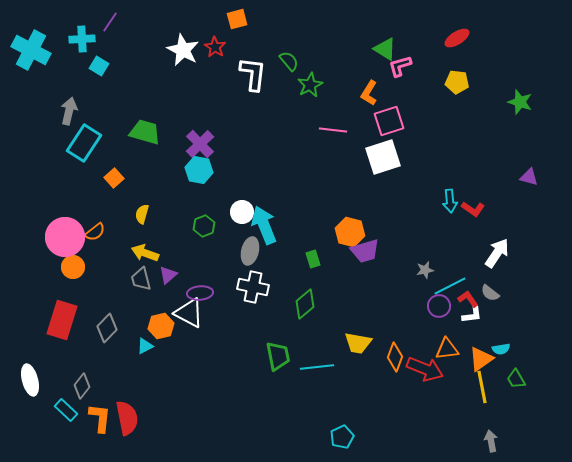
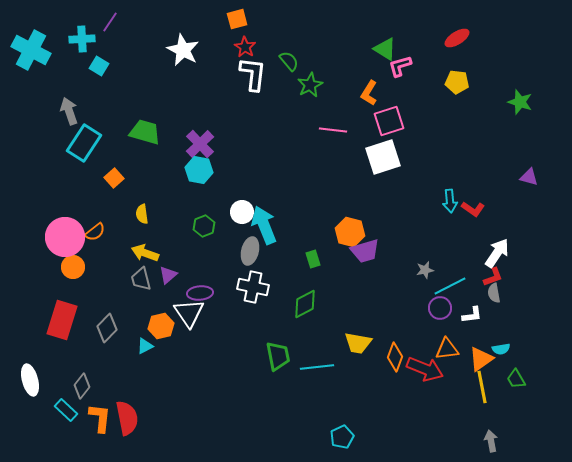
red star at (215, 47): moved 30 px right
gray arrow at (69, 111): rotated 32 degrees counterclockwise
yellow semicircle at (142, 214): rotated 24 degrees counterclockwise
gray semicircle at (490, 293): moved 4 px right; rotated 42 degrees clockwise
red L-shape at (468, 299): moved 25 px right, 22 px up; rotated 105 degrees clockwise
green diamond at (305, 304): rotated 12 degrees clockwise
purple circle at (439, 306): moved 1 px right, 2 px down
white triangle at (189, 313): rotated 28 degrees clockwise
